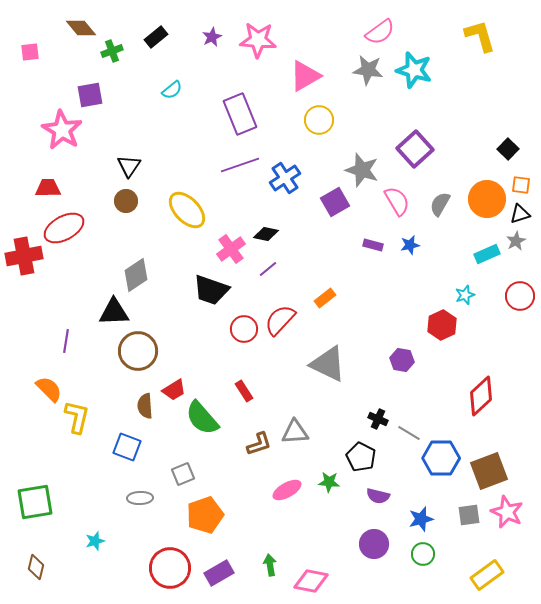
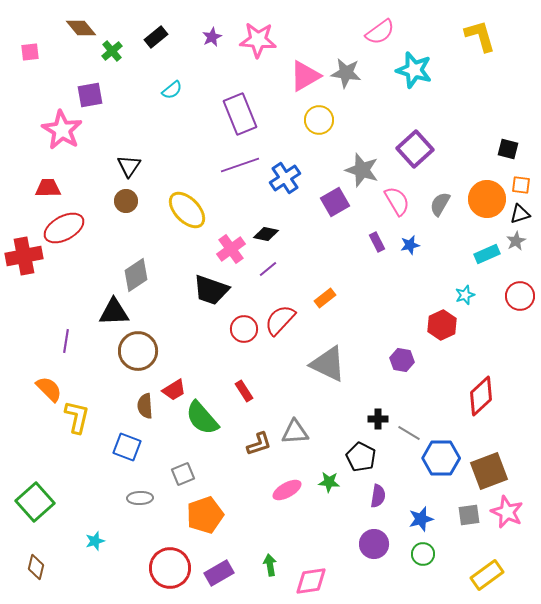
green cross at (112, 51): rotated 20 degrees counterclockwise
gray star at (368, 70): moved 22 px left, 3 px down
black square at (508, 149): rotated 30 degrees counterclockwise
purple rectangle at (373, 245): moved 4 px right, 3 px up; rotated 48 degrees clockwise
black cross at (378, 419): rotated 24 degrees counterclockwise
purple semicircle at (378, 496): rotated 95 degrees counterclockwise
green square at (35, 502): rotated 33 degrees counterclockwise
pink diamond at (311, 581): rotated 20 degrees counterclockwise
